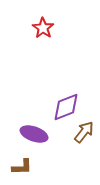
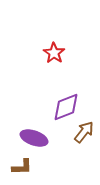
red star: moved 11 px right, 25 px down
purple ellipse: moved 4 px down
